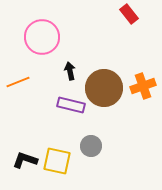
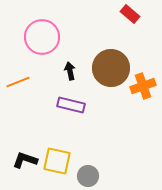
red rectangle: moved 1 px right; rotated 12 degrees counterclockwise
brown circle: moved 7 px right, 20 px up
gray circle: moved 3 px left, 30 px down
